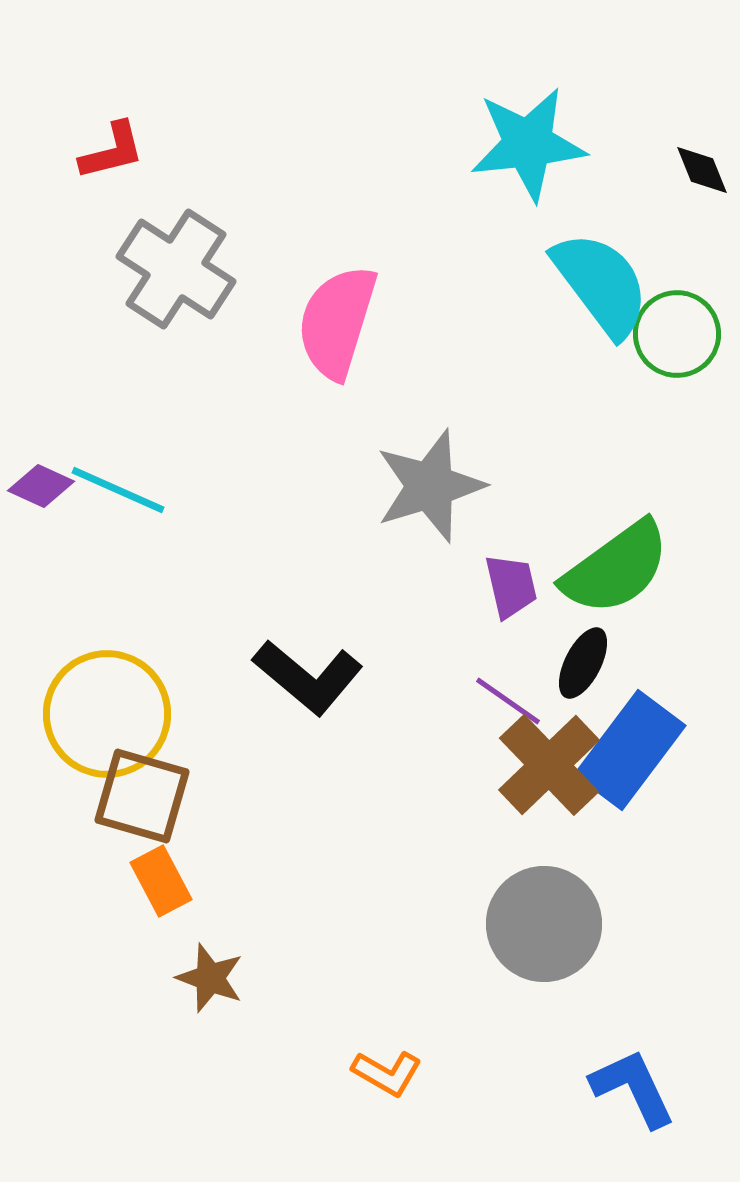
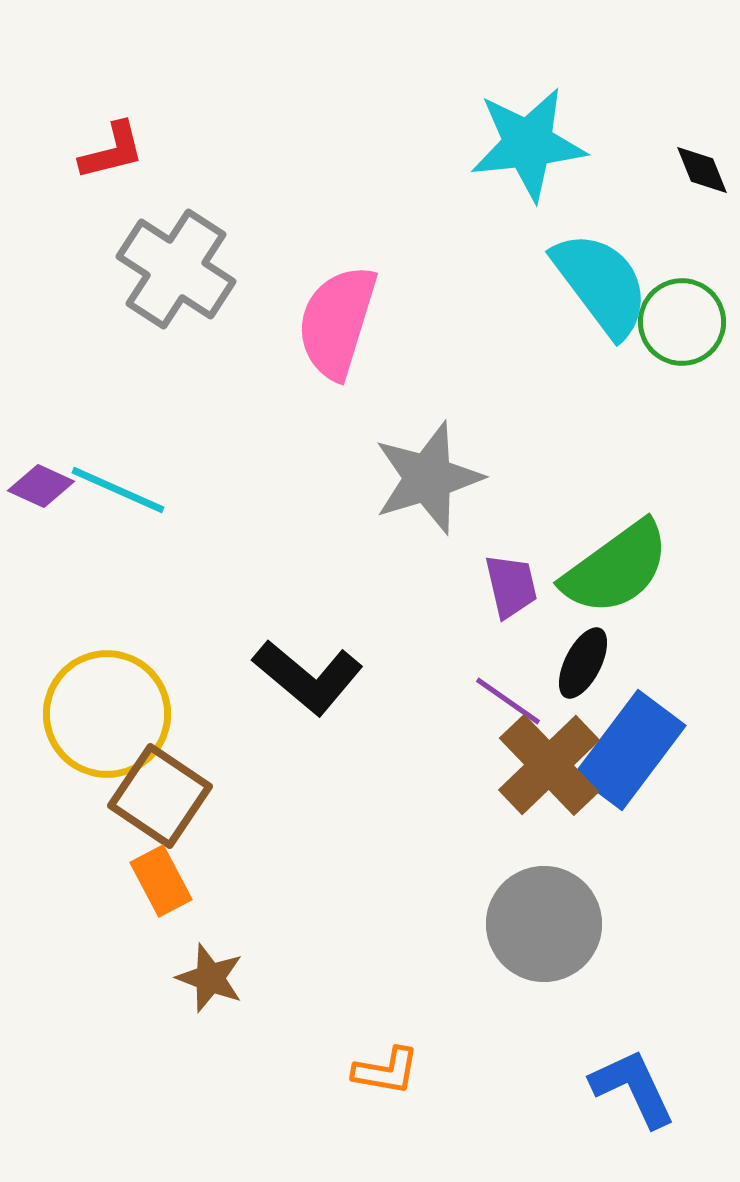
green circle: moved 5 px right, 12 px up
gray star: moved 2 px left, 8 px up
brown square: moved 18 px right; rotated 18 degrees clockwise
orange L-shape: moved 1 px left, 2 px up; rotated 20 degrees counterclockwise
